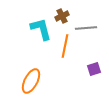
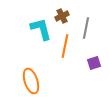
gray line: rotated 75 degrees counterclockwise
purple square: moved 6 px up
orange ellipse: rotated 45 degrees counterclockwise
